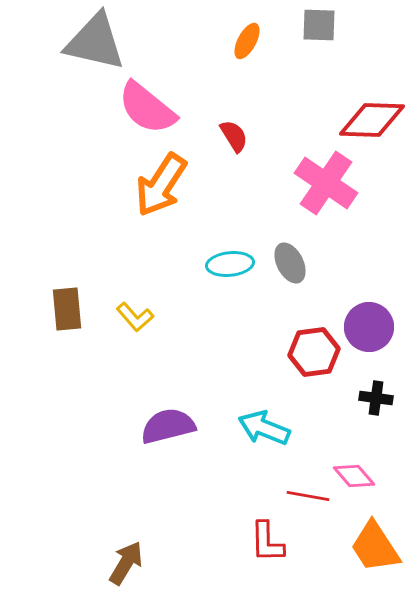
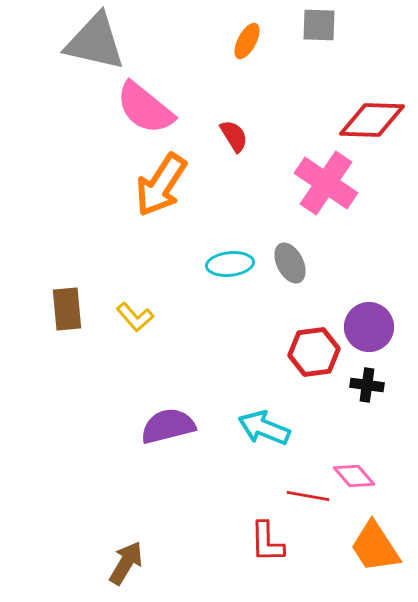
pink semicircle: moved 2 px left
black cross: moved 9 px left, 13 px up
